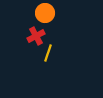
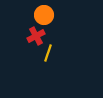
orange circle: moved 1 px left, 2 px down
